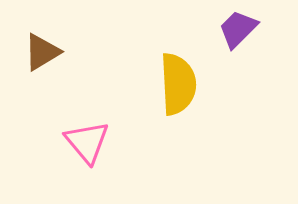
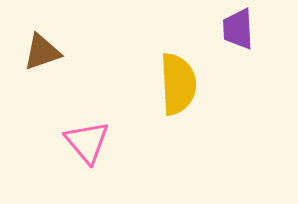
purple trapezoid: rotated 48 degrees counterclockwise
brown triangle: rotated 12 degrees clockwise
